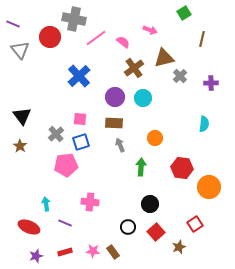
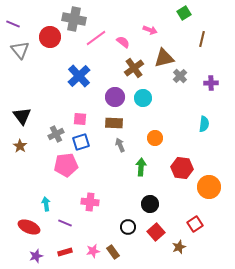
gray cross at (56, 134): rotated 14 degrees clockwise
pink star at (93, 251): rotated 16 degrees counterclockwise
